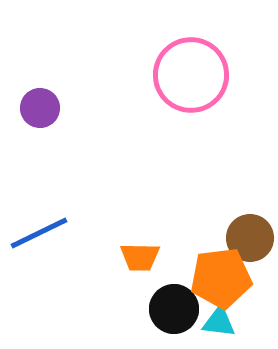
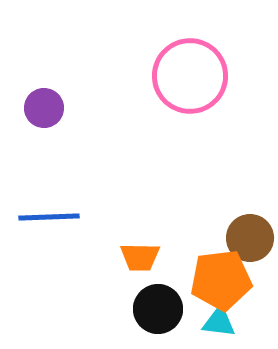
pink circle: moved 1 px left, 1 px down
purple circle: moved 4 px right
blue line: moved 10 px right, 16 px up; rotated 24 degrees clockwise
orange pentagon: moved 2 px down
black circle: moved 16 px left
